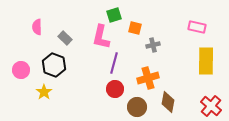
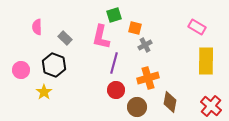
pink rectangle: rotated 18 degrees clockwise
gray cross: moved 8 px left; rotated 16 degrees counterclockwise
red circle: moved 1 px right, 1 px down
brown diamond: moved 2 px right
